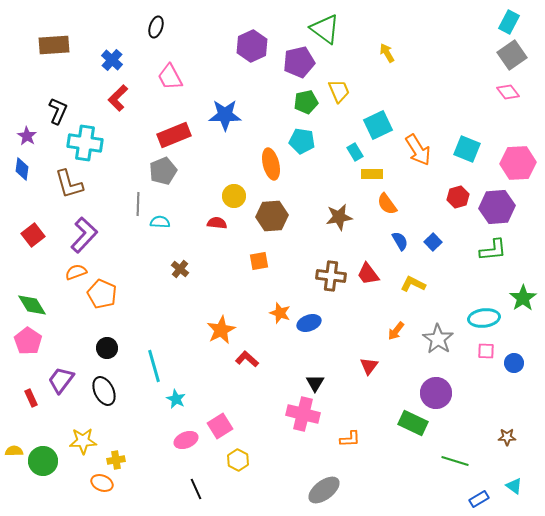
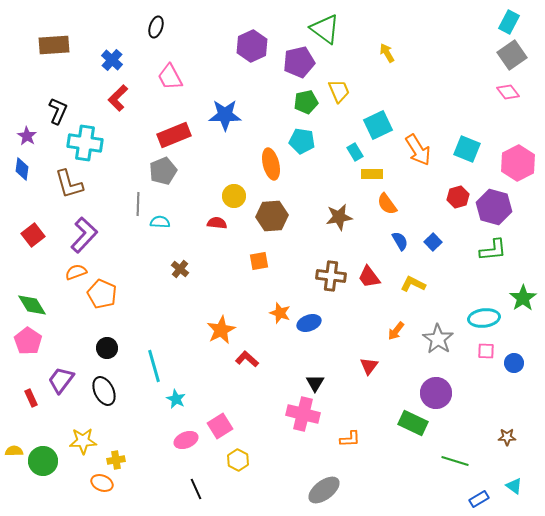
pink hexagon at (518, 163): rotated 24 degrees counterclockwise
purple hexagon at (497, 207): moved 3 px left; rotated 20 degrees clockwise
red trapezoid at (368, 274): moved 1 px right, 3 px down
